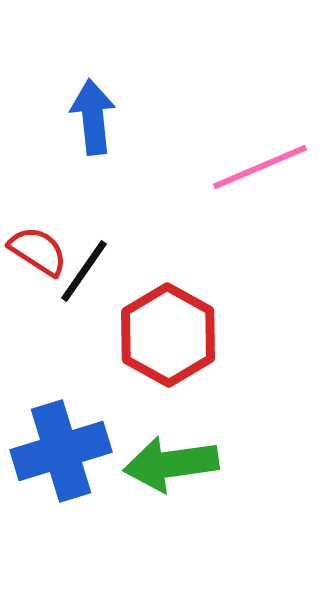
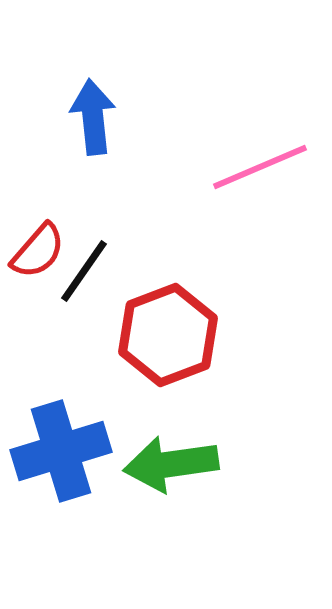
red semicircle: rotated 98 degrees clockwise
red hexagon: rotated 10 degrees clockwise
